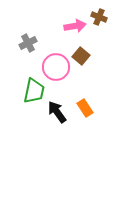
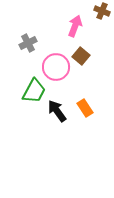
brown cross: moved 3 px right, 6 px up
pink arrow: rotated 60 degrees counterclockwise
green trapezoid: rotated 16 degrees clockwise
black arrow: moved 1 px up
